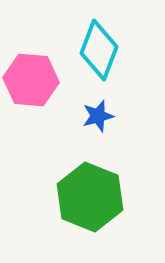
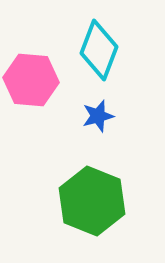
green hexagon: moved 2 px right, 4 px down
